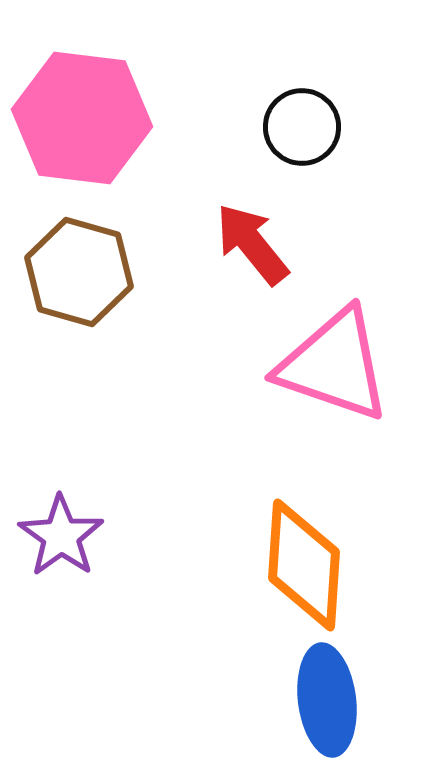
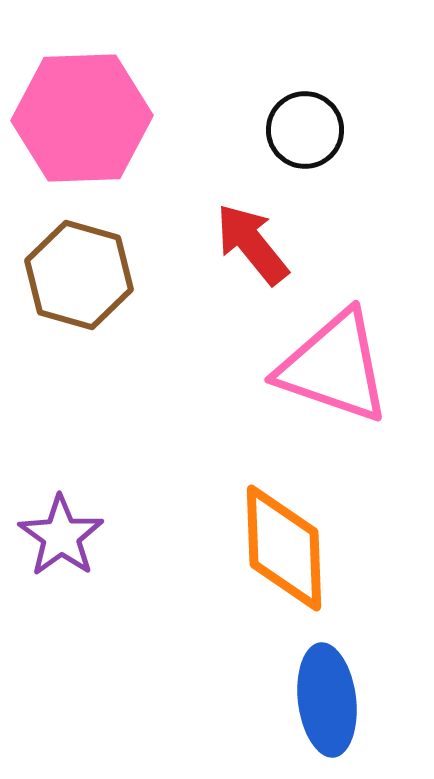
pink hexagon: rotated 9 degrees counterclockwise
black circle: moved 3 px right, 3 px down
brown hexagon: moved 3 px down
pink triangle: moved 2 px down
orange diamond: moved 20 px left, 17 px up; rotated 6 degrees counterclockwise
